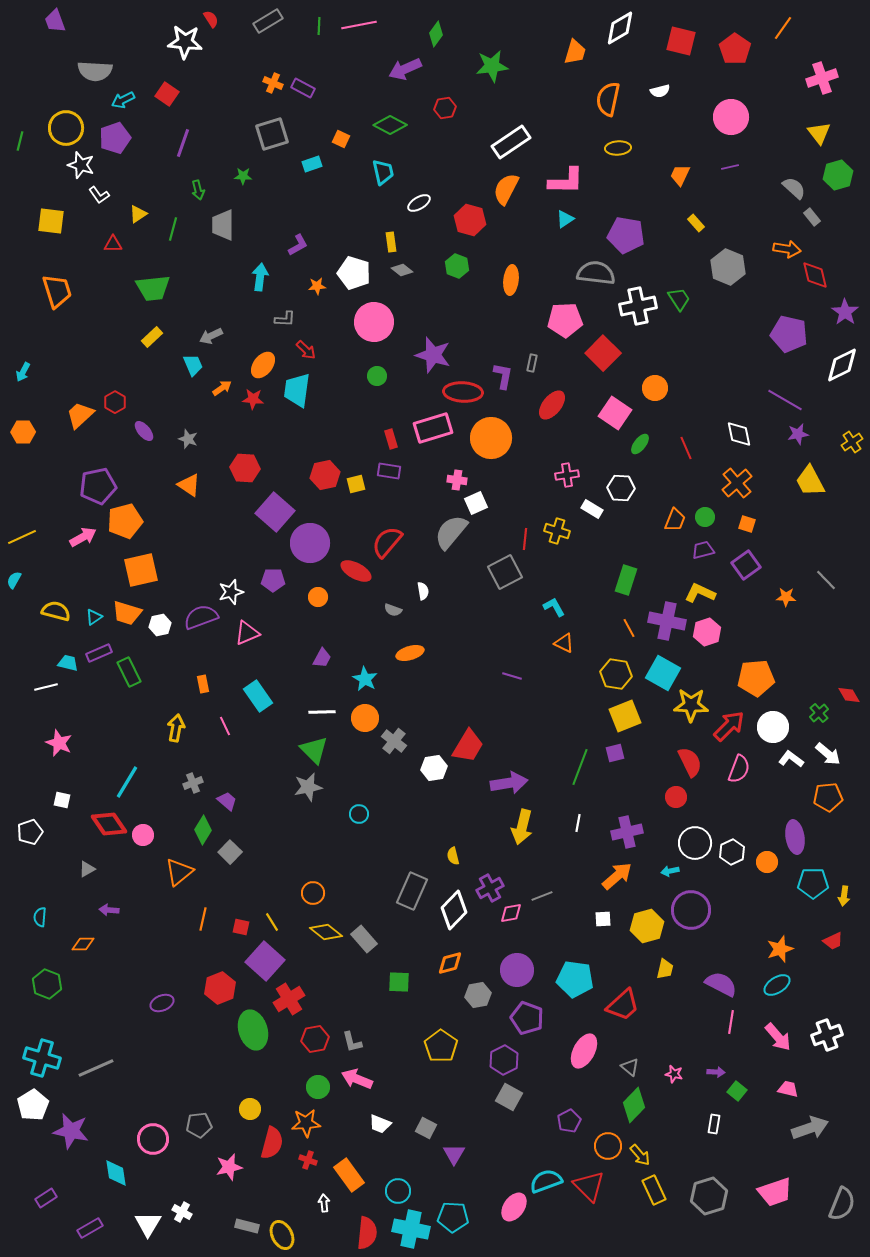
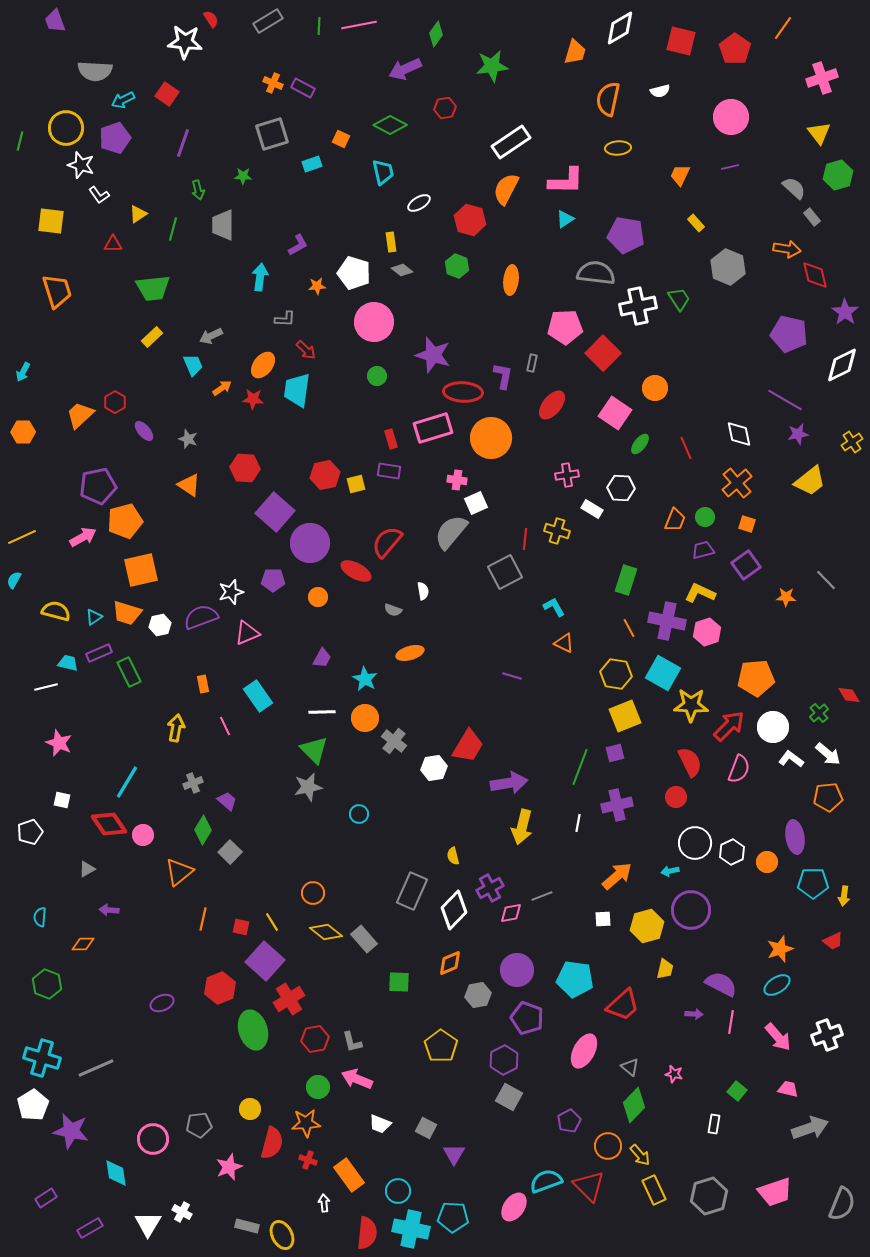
pink pentagon at (565, 320): moved 7 px down
yellow trapezoid at (810, 481): rotated 100 degrees counterclockwise
purple cross at (627, 832): moved 10 px left, 27 px up
orange diamond at (450, 963): rotated 8 degrees counterclockwise
purple arrow at (716, 1072): moved 22 px left, 58 px up
pink star at (229, 1167): rotated 8 degrees counterclockwise
